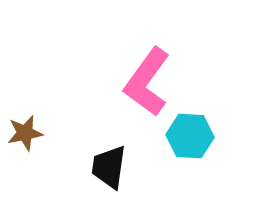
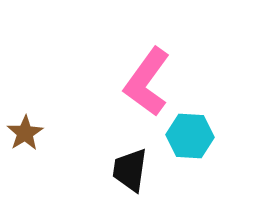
brown star: rotated 21 degrees counterclockwise
black trapezoid: moved 21 px right, 3 px down
